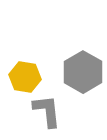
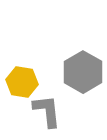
yellow hexagon: moved 3 px left, 5 px down
